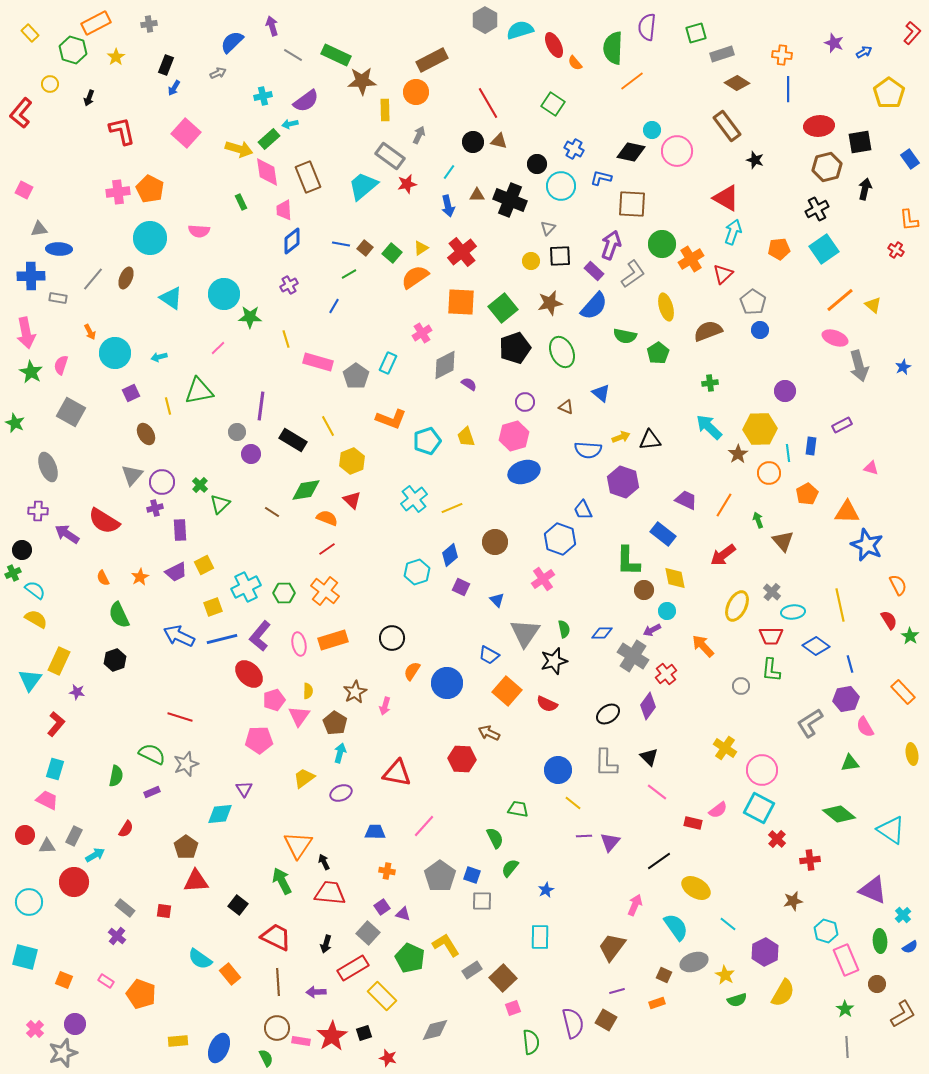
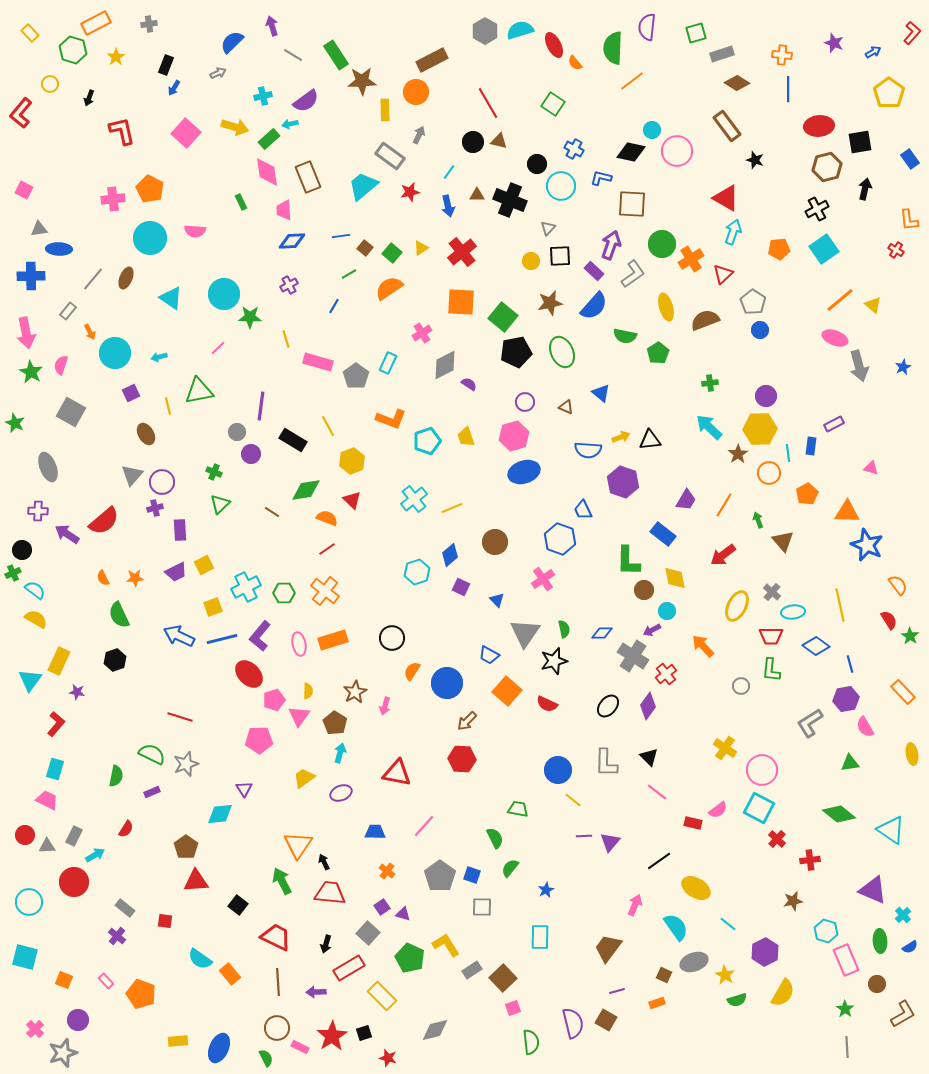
gray hexagon at (485, 20): moved 11 px down
blue arrow at (864, 52): moved 9 px right
green rectangle at (336, 55): rotated 32 degrees clockwise
yellow arrow at (239, 149): moved 4 px left, 22 px up
red star at (407, 184): moved 3 px right, 8 px down
pink cross at (118, 192): moved 5 px left, 7 px down
pink semicircle at (199, 231): moved 4 px left
blue diamond at (292, 241): rotated 36 degrees clockwise
blue line at (341, 244): moved 8 px up; rotated 18 degrees counterclockwise
orange semicircle at (415, 277): moved 26 px left, 11 px down
gray rectangle at (58, 298): moved 10 px right, 13 px down; rotated 60 degrees counterclockwise
green square at (503, 308): moved 9 px down; rotated 12 degrees counterclockwise
brown semicircle at (708, 331): moved 3 px left, 11 px up
black pentagon at (515, 348): moved 1 px right, 4 px down; rotated 8 degrees clockwise
purple circle at (785, 391): moved 19 px left, 5 px down
purple rectangle at (842, 425): moved 8 px left, 1 px up
green cross at (200, 485): moved 14 px right, 13 px up; rotated 21 degrees counterclockwise
purple trapezoid at (686, 500): rotated 95 degrees clockwise
red semicircle at (104, 521): rotated 72 degrees counterclockwise
orange star at (140, 577): moved 5 px left, 1 px down; rotated 24 degrees clockwise
orange semicircle at (898, 585): rotated 10 degrees counterclockwise
black ellipse at (608, 714): moved 8 px up; rotated 15 degrees counterclockwise
brown arrow at (489, 733): moved 22 px left, 12 px up; rotated 70 degrees counterclockwise
yellow line at (573, 803): moved 3 px up
orange cross at (387, 871): rotated 28 degrees clockwise
gray square at (482, 901): moved 6 px down
red square at (164, 911): moved 1 px right, 10 px down
brown trapezoid at (612, 947): moved 4 px left, 1 px down
red rectangle at (353, 968): moved 4 px left
pink rectangle at (106, 981): rotated 14 degrees clockwise
purple circle at (75, 1024): moved 3 px right, 4 px up
pink rectangle at (301, 1041): moved 1 px left, 6 px down; rotated 18 degrees clockwise
